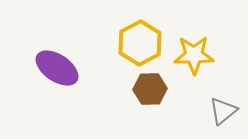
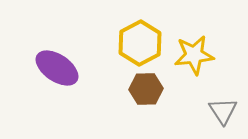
yellow star: rotated 6 degrees counterclockwise
brown hexagon: moved 4 px left
gray triangle: rotated 24 degrees counterclockwise
